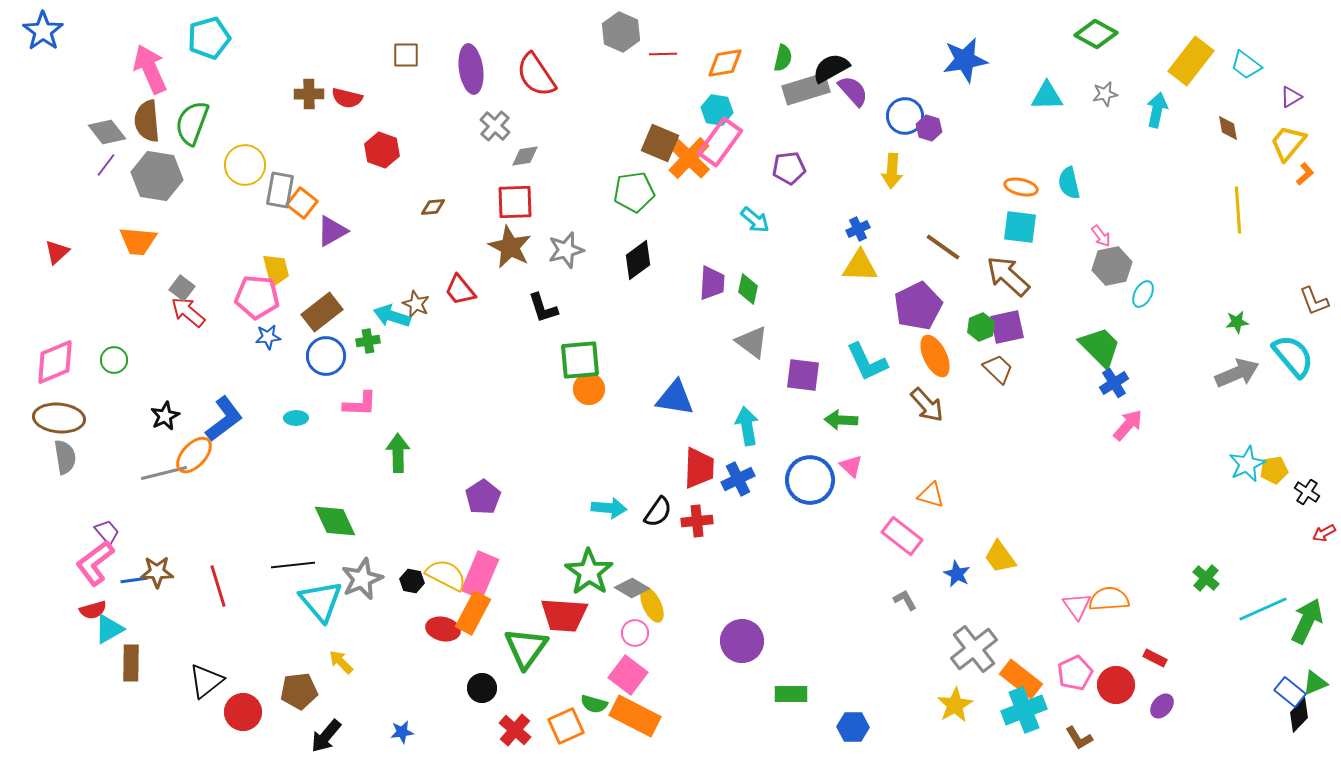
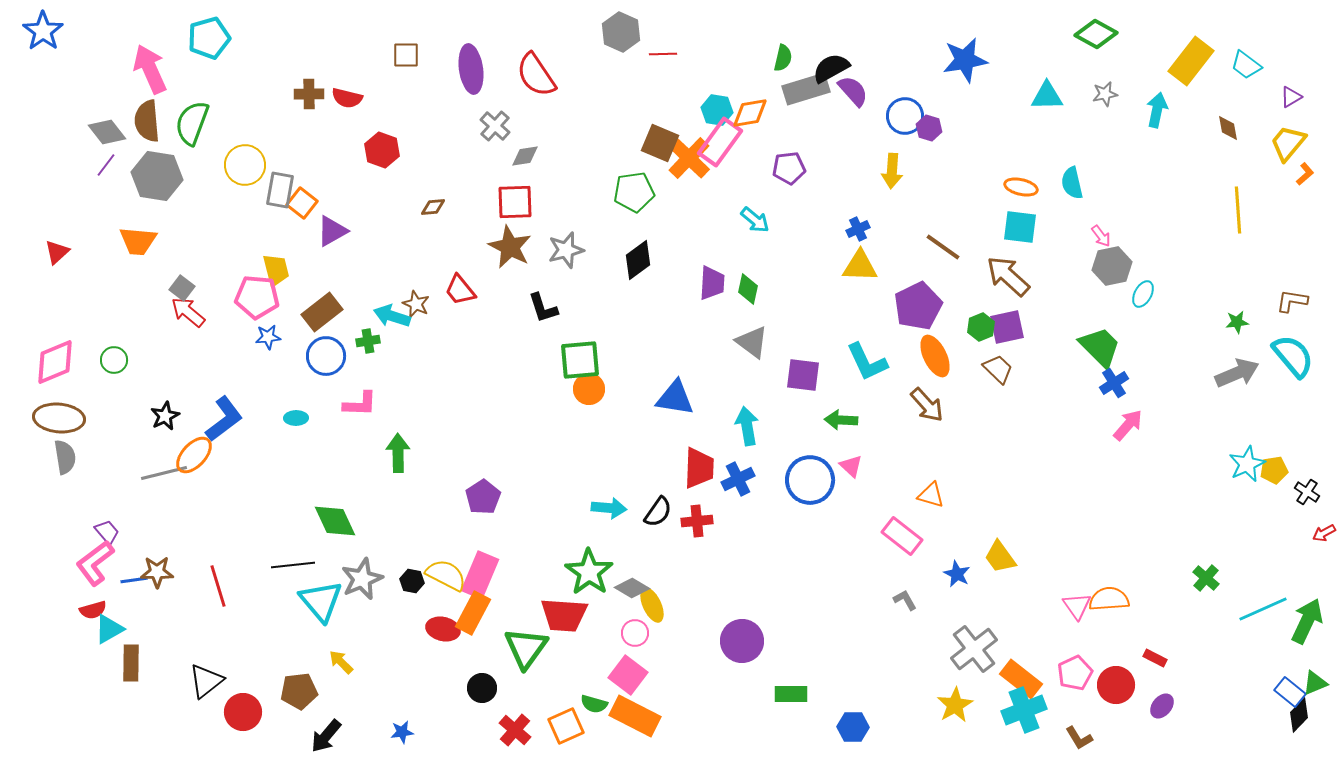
orange diamond at (725, 63): moved 25 px right, 50 px down
cyan semicircle at (1069, 183): moved 3 px right
brown L-shape at (1314, 301): moved 22 px left; rotated 120 degrees clockwise
